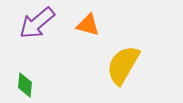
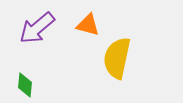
purple arrow: moved 5 px down
yellow semicircle: moved 6 px left, 7 px up; rotated 18 degrees counterclockwise
